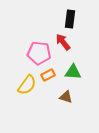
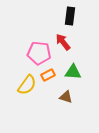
black rectangle: moved 3 px up
